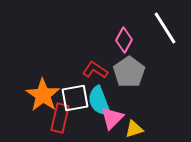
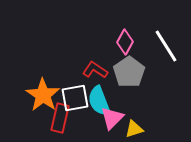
white line: moved 1 px right, 18 px down
pink diamond: moved 1 px right, 2 px down
